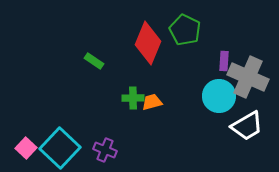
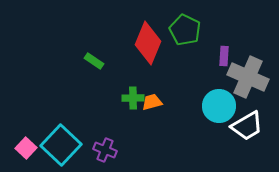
purple rectangle: moved 5 px up
cyan circle: moved 10 px down
cyan square: moved 1 px right, 3 px up
